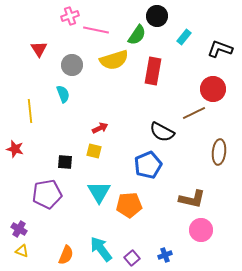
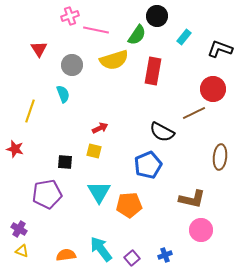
yellow line: rotated 25 degrees clockwise
brown ellipse: moved 1 px right, 5 px down
orange semicircle: rotated 120 degrees counterclockwise
